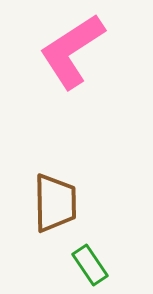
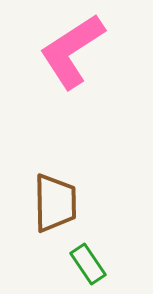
green rectangle: moved 2 px left, 1 px up
